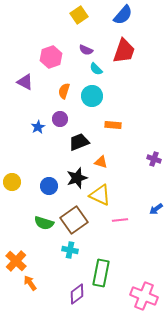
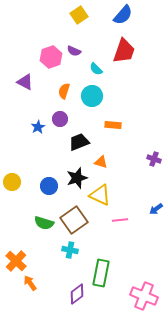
purple semicircle: moved 12 px left, 1 px down
